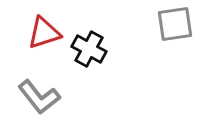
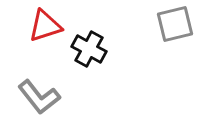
gray square: rotated 6 degrees counterclockwise
red triangle: moved 1 px right, 7 px up
